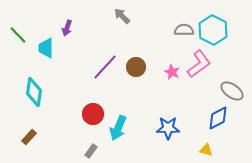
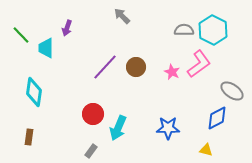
green line: moved 3 px right
blue diamond: moved 1 px left
brown rectangle: rotated 35 degrees counterclockwise
